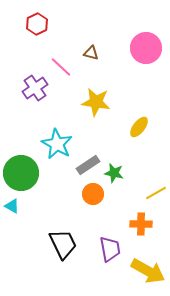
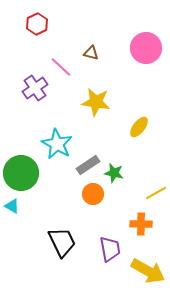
black trapezoid: moved 1 px left, 2 px up
